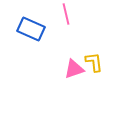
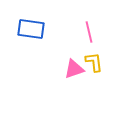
pink line: moved 23 px right, 18 px down
blue rectangle: rotated 16 degrees counterclockwise
